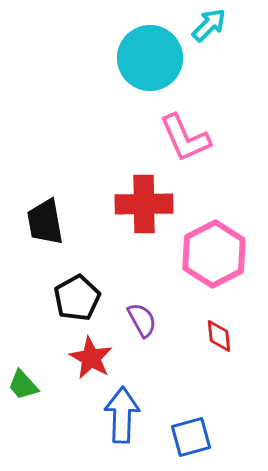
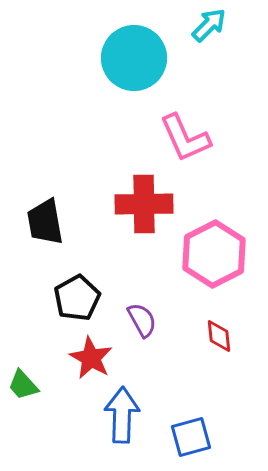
cyan circle: moved 16 px left
